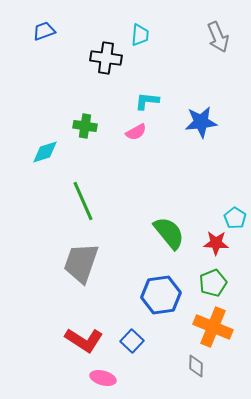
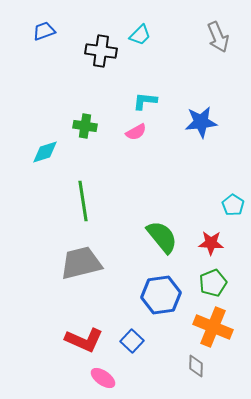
cyan trapezoid: rotated 40 degrees clockwise
black cross: moved 5 px left, 7 px up
cyan L-shape: moved 2 px left
green line: rotated 15 degrees clockwise
cyan pentagon: moved 2 px left, 13 px up
green semicircle: moved 7 px left, 4 px down
red star: moved 5 px left
gray trapezoid: rotated 57 degrees clockwise
red L-shape: rotated 9 degrees counterclockwise
pink ellipse: rotated 20 degrees clockwise
